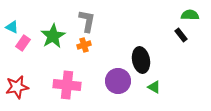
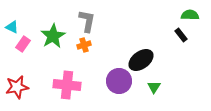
pink rectangle: moved 1 px down
black ellipse: rotated 65 degrees clockwise
purple circle: moved 1 px right
green triangle: rotated 32 degrees clockwise
